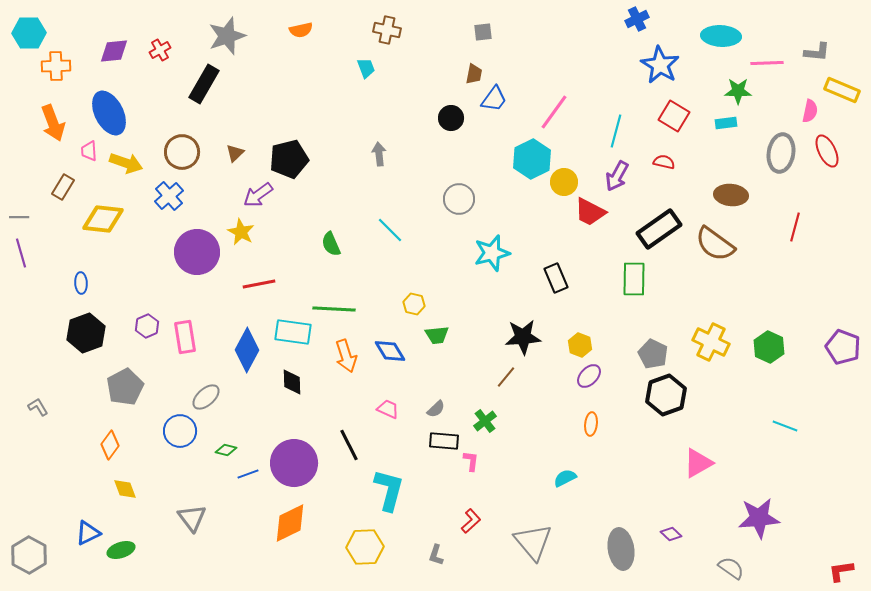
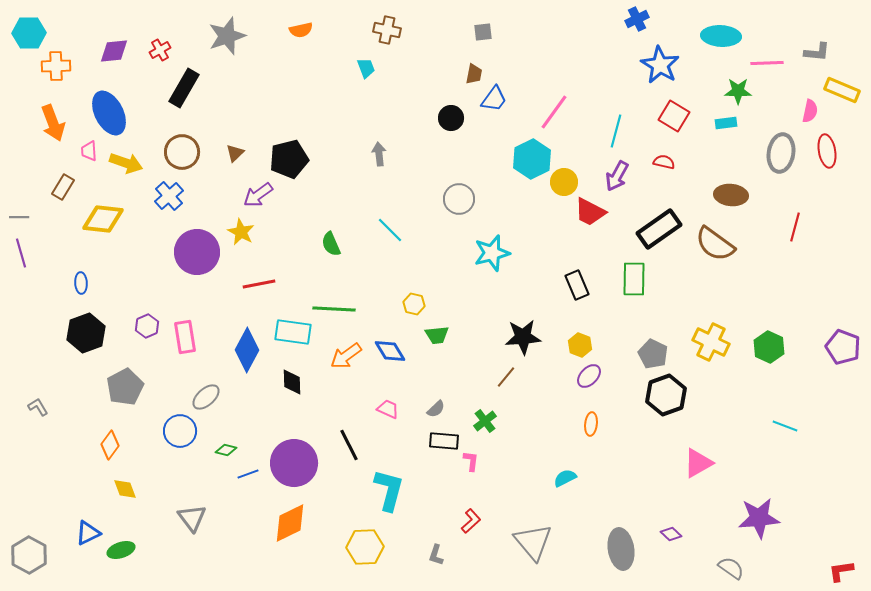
black rectangle at (204, 84): moved 20 px left, 4 px down
red ellipse at (827, 151): rotated 16 degrees clockwise
black rectangle at (556, 278): moved 21 px right, 7 px down
orange arrow at (346, 356): rotated 72 degrees clockwise
